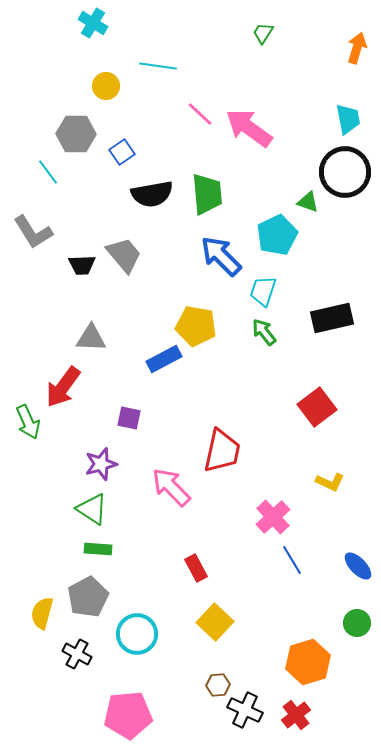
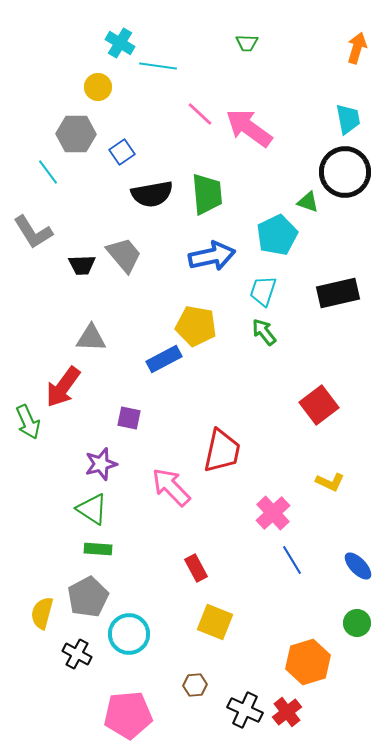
cyan cross at (93, 23): moved 27 px right, 20 px down
green trapezoid at (263, 33): moved 16 px left, 10 px down; rotated 120 degrees counterclockwise
yellow circle at (106, 86): moved 8 px left, 1 px down
blue arrow at (221, 256): moved 9 px left; rotated 123 degrees clockwise
black rectangle at (332, 318): moved 6 px right, 25 px up
red square at (317, 407): moved 2 px right, 2 px up
pink cross at (273, 517): moved 4 px up
yellow square at (215, 622): rotated 21 degrees counterclockwise
cyan circle at (137, 634): moved 8 px left
brown hexagon at (218, 685): moved 23 px left
red cross at (296, 715): moved 9 px left, 3 px up
